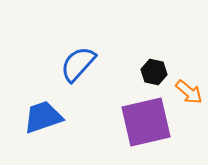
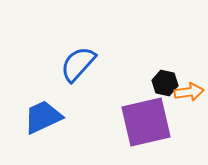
black hexagon: moved 11 px right, 11 px down
orange arrow: rotated 48 degrees counterclockwise
blue trapezoid: rotated 6 degrees counterclockwise
